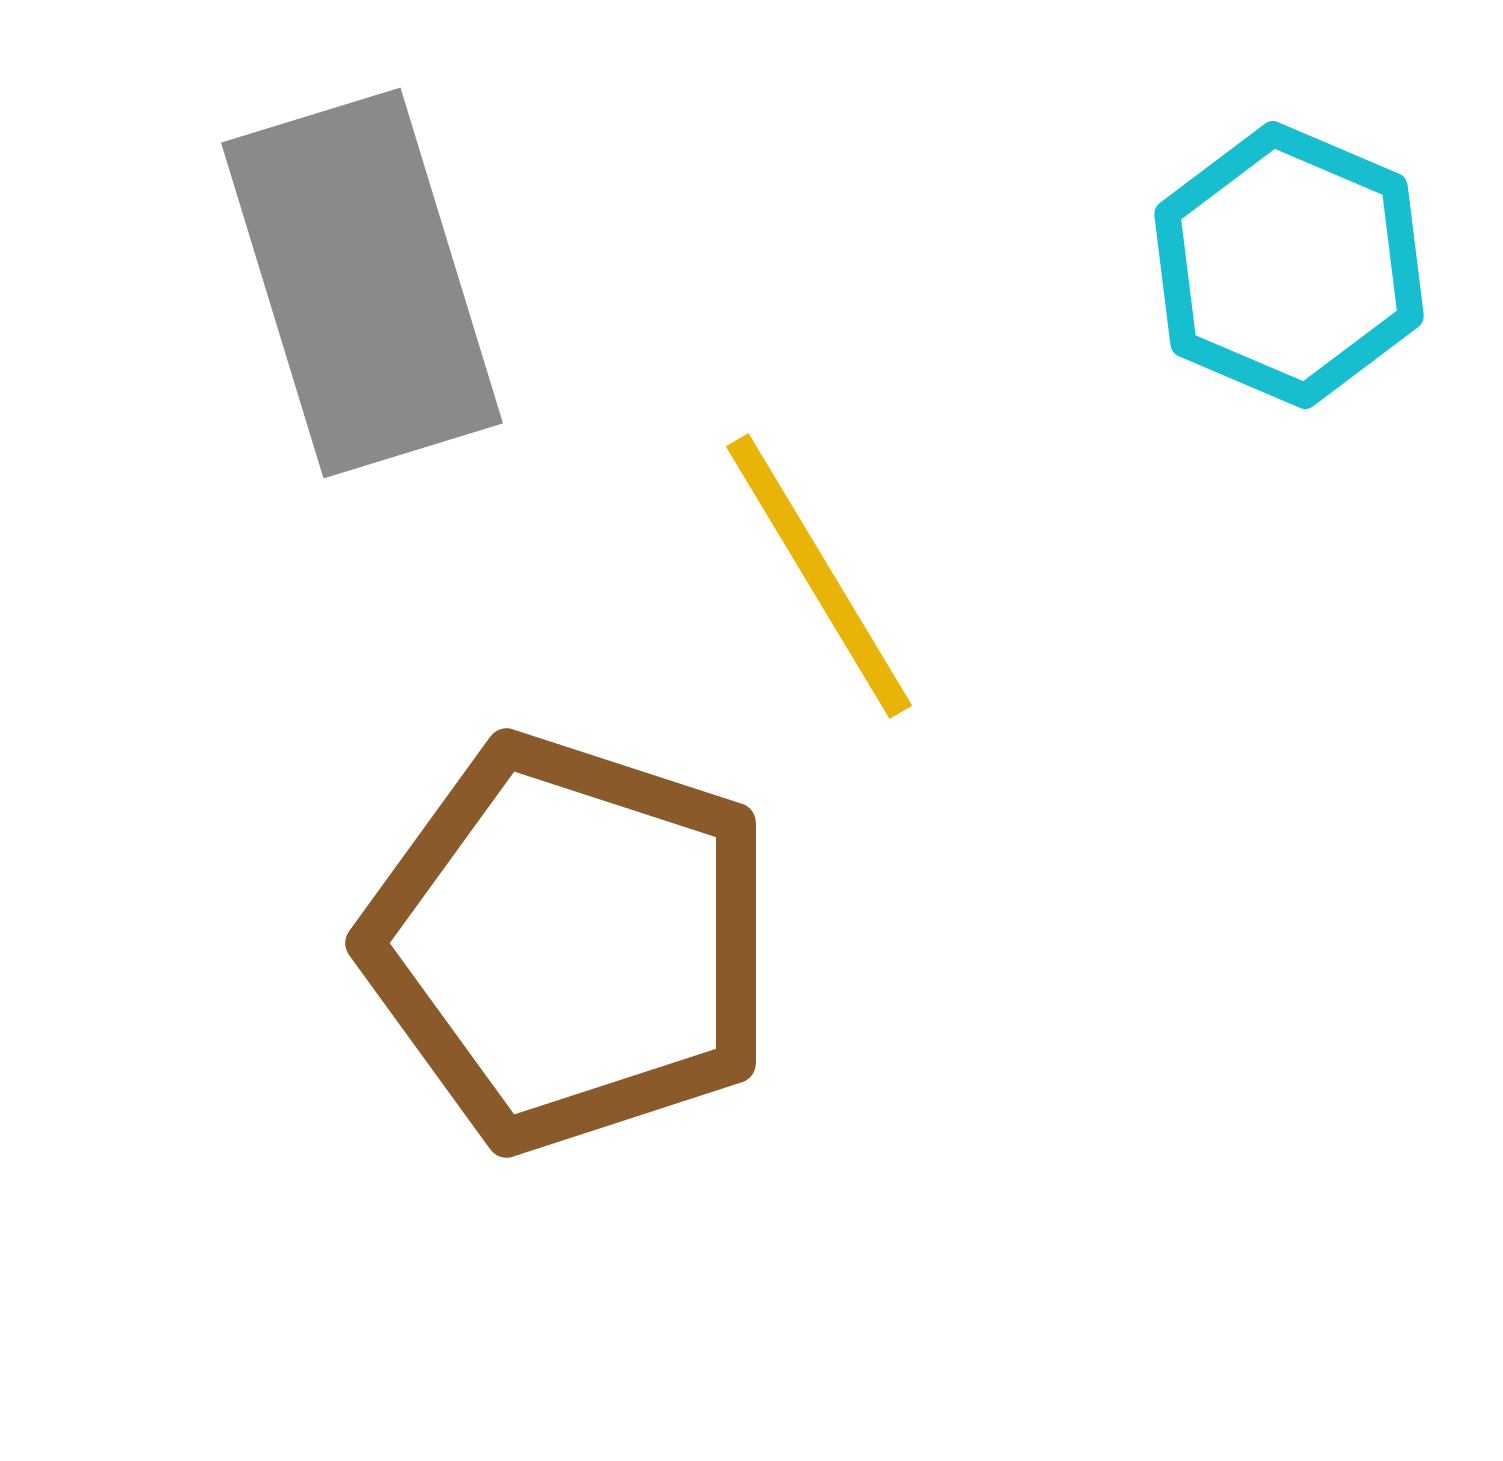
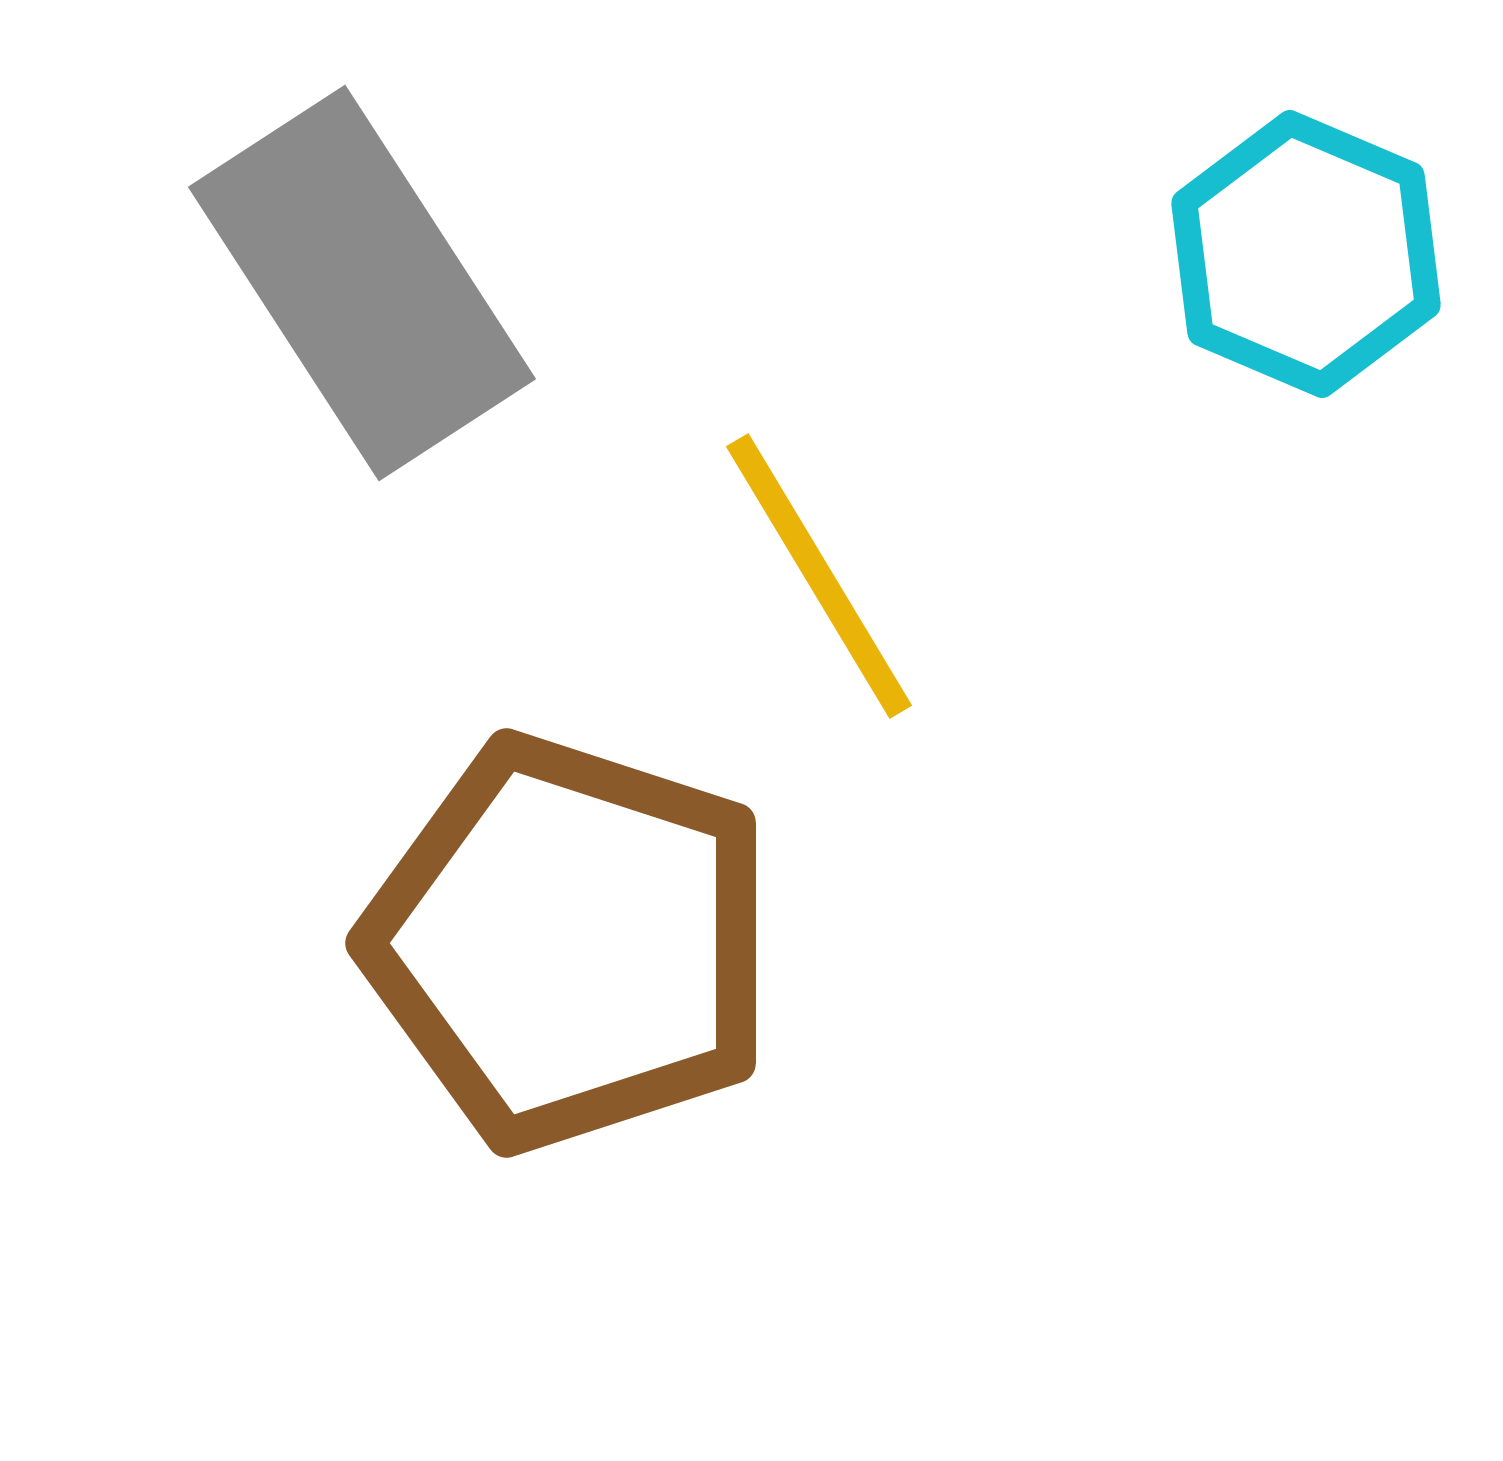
cyan hexagon: moved 17 px right, 11 px up
gray rectangle: rotated 16 degrees counterclockwise
